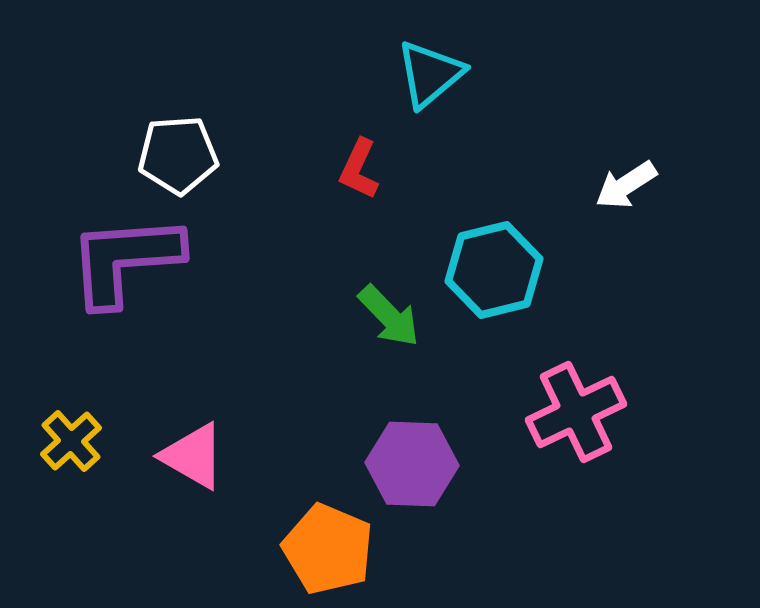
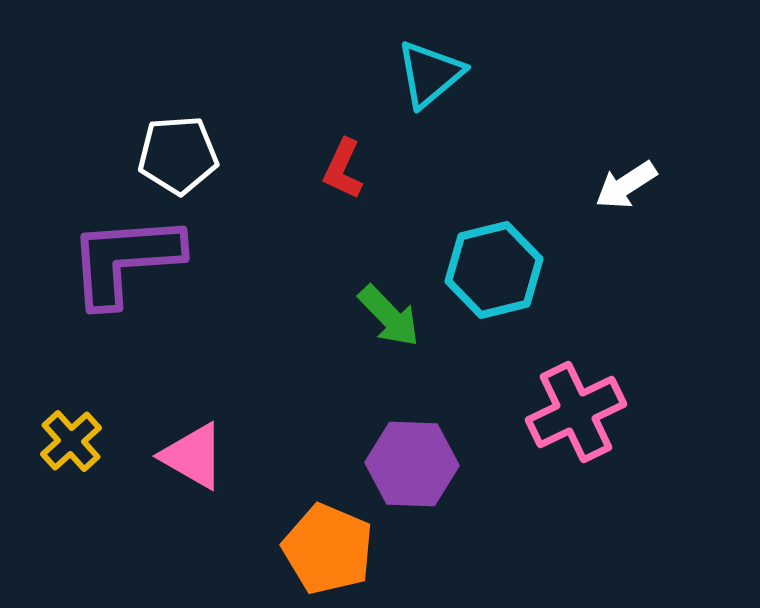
red L-shape: moved 16 px left
